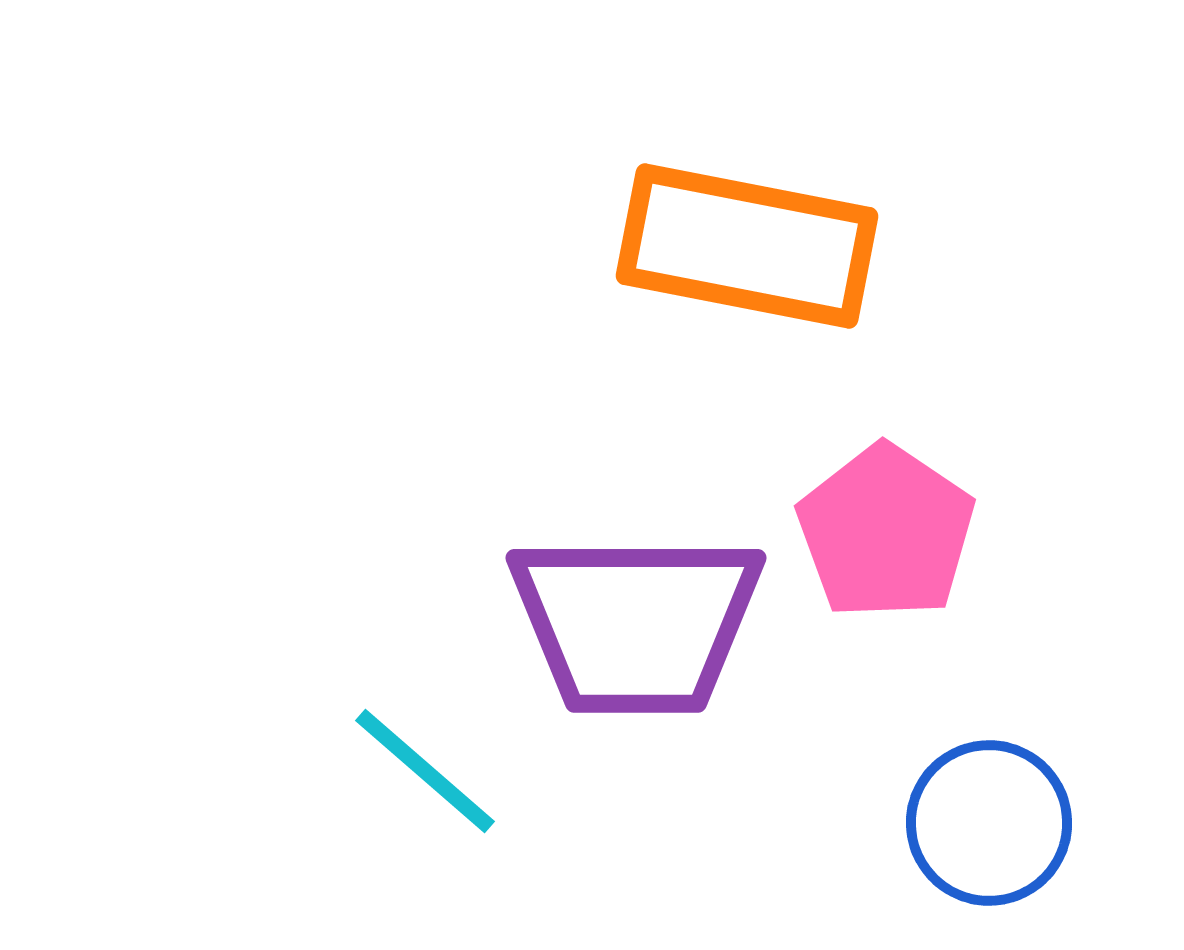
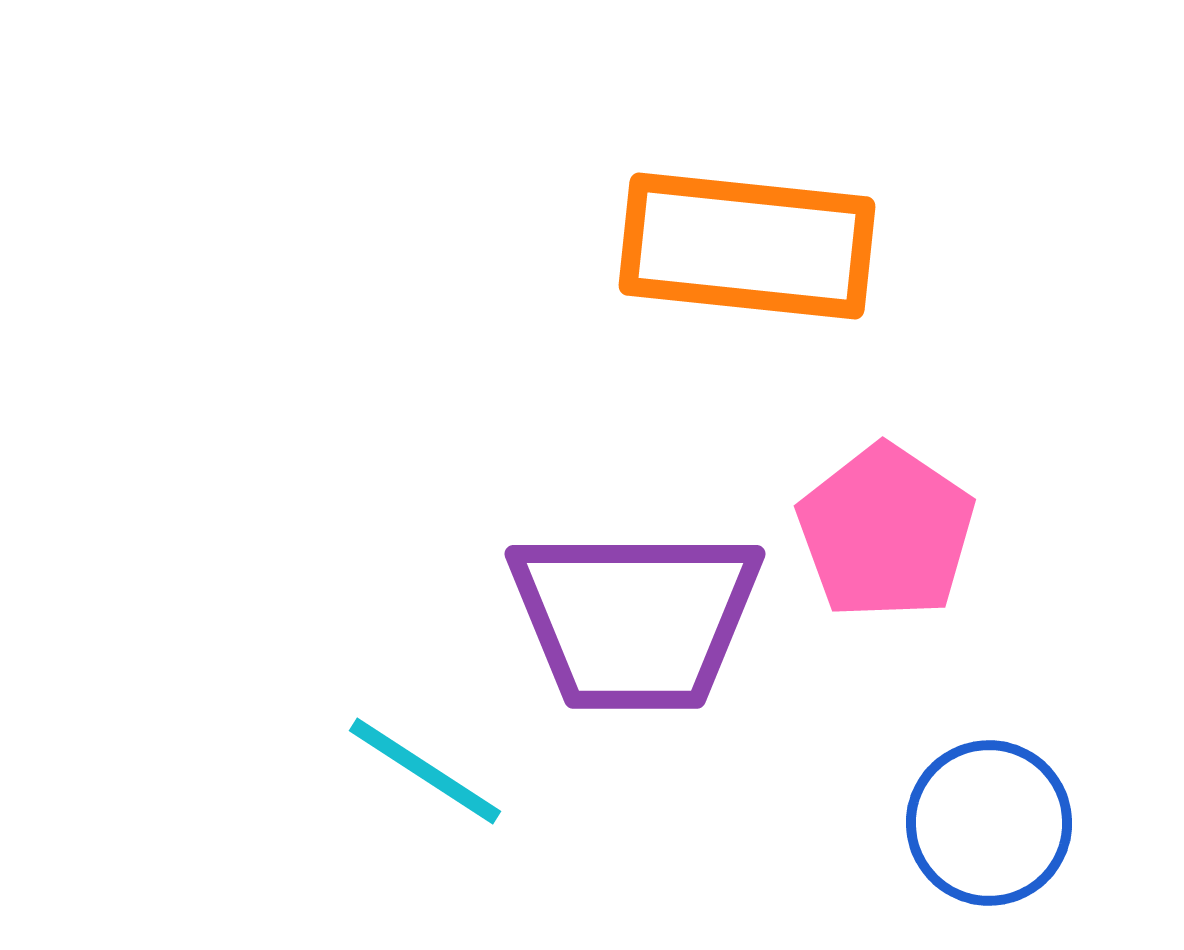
orange rectangle: rotated 5 degrees counterclockwise
purple trapezoid: moved 1 px left, 4 px up
cyan line: rotated 8 degrees counterclockwise
